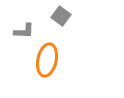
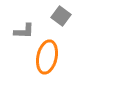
orange ellipse: moved 3 px up
